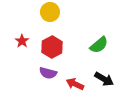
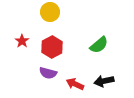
black arrow: moved 2 px down; rotated 138 degrees clockwise
